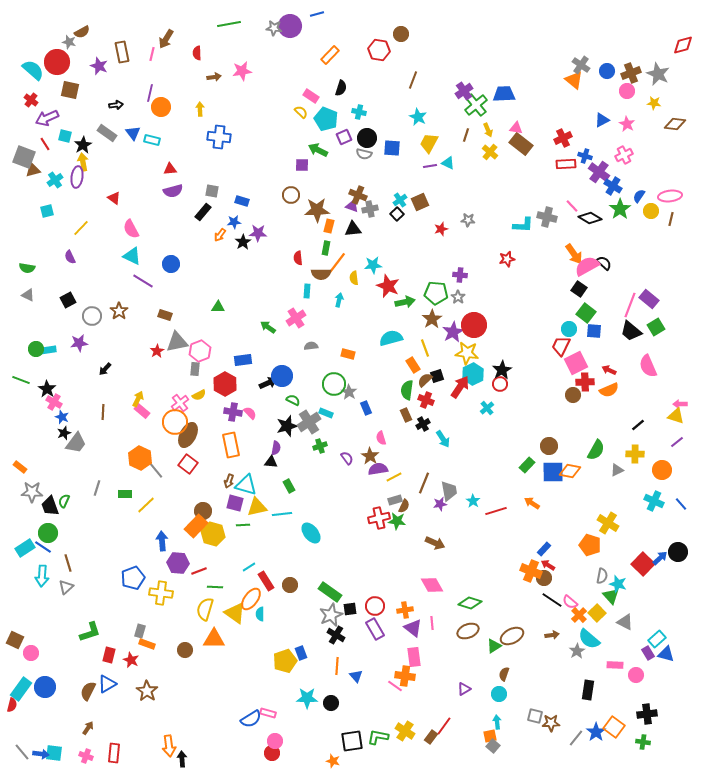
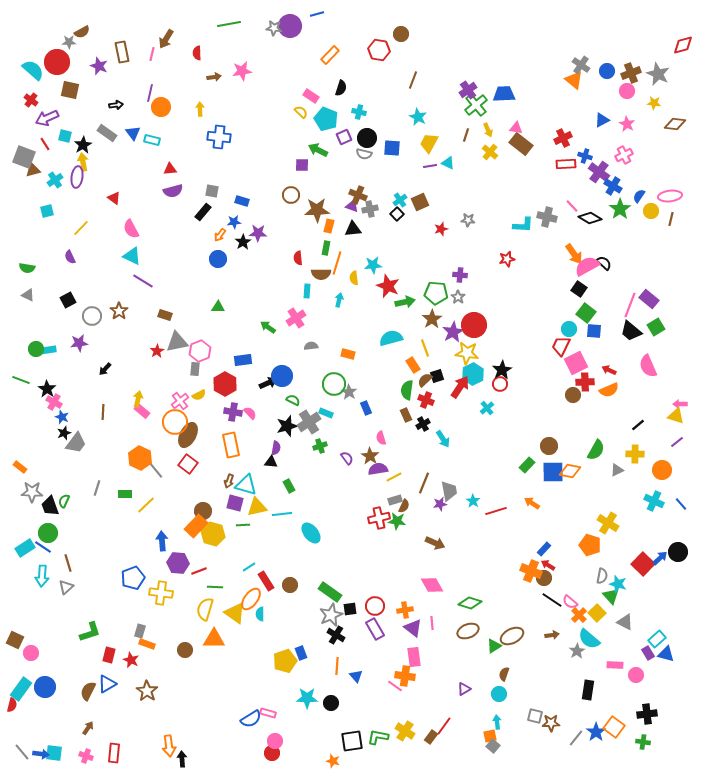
gray star at (69, 42): rotated 16 degrees counterclockwise
purple cross at (464, 91): moved 4 px right, 1 px up
orange line at (337, 263): rotated 20 degrees counterclockwise
blue circle at (171, 264): moved 47 px right, 5 px up
yellow arrow at (138, 399): rotated 14 degrees counterclockwise
pink cross at (180, 403): moved 2 px up
